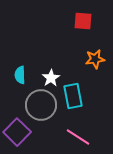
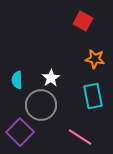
red square: rotated 24 degrees clockwise
orange star: rotated 18 degrees clockwise
cyan semicircle: moved 3 px left, 5 px down
cyan rectangle: moved 20 px right
purple square: moved 3 px right
pink line: moved 2 px right
